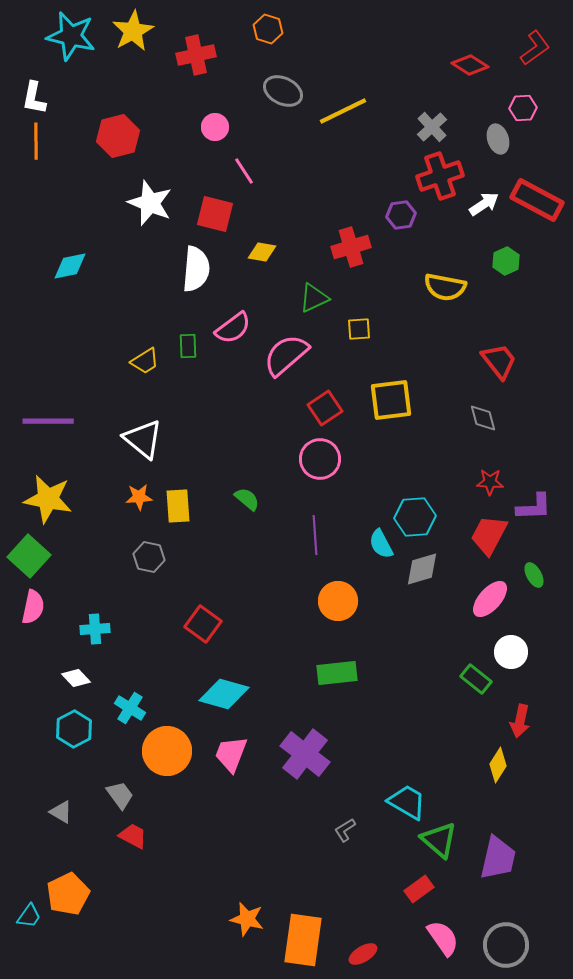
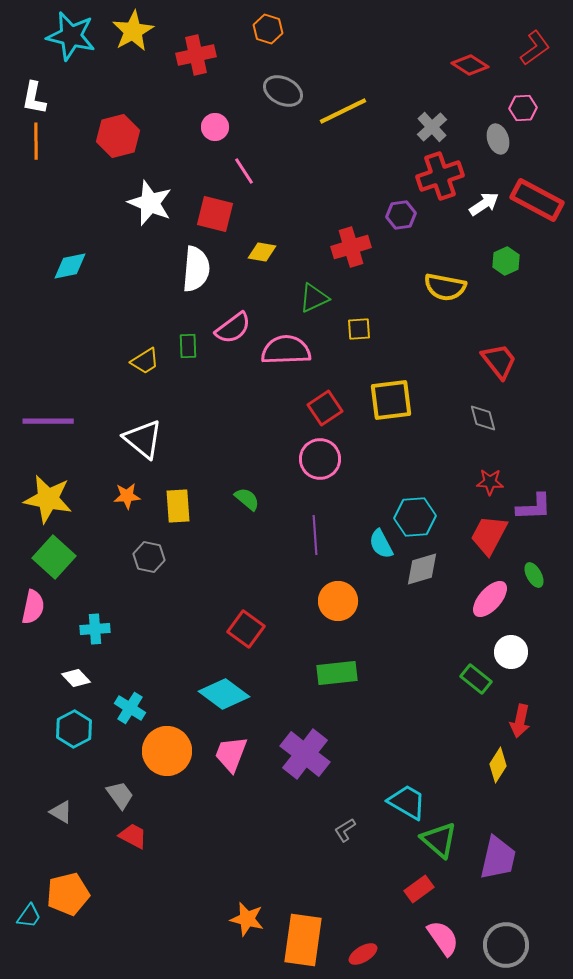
pink semicircle at (286, 355): moved 5 px up; rotated 39 degrees clockwise
orange star at (139, 497): moved 12 px left, 1 px up
green square at (29, 556): moved 25 px right, 1 px down
red square at (203, 624): moved 43 px right, 5 px down
cyan diamond at (224, 694): rotated 21 degrees clockwise
orange pentagon at (68, 894): rotated 12 degrees clockwise
